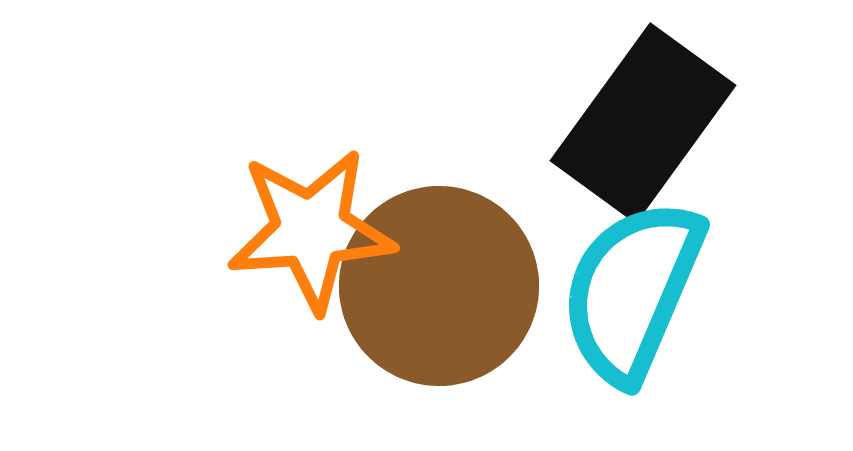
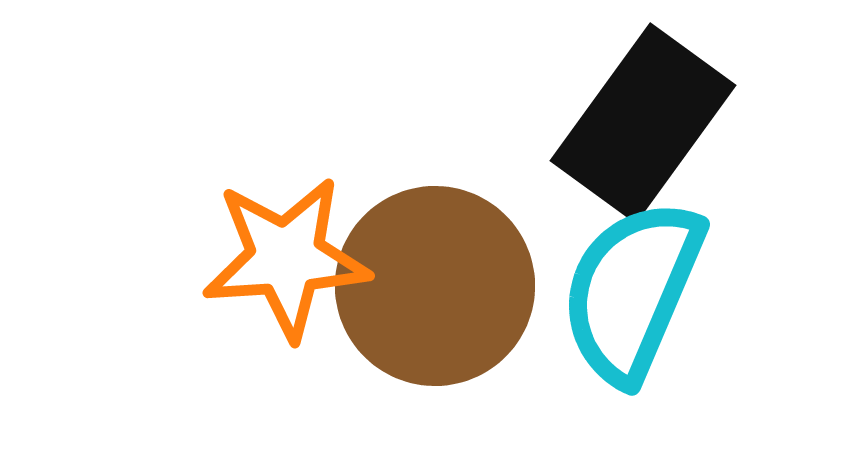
orange star: moved 25 px left, 28 px down
brown circle: moved 4 px left
